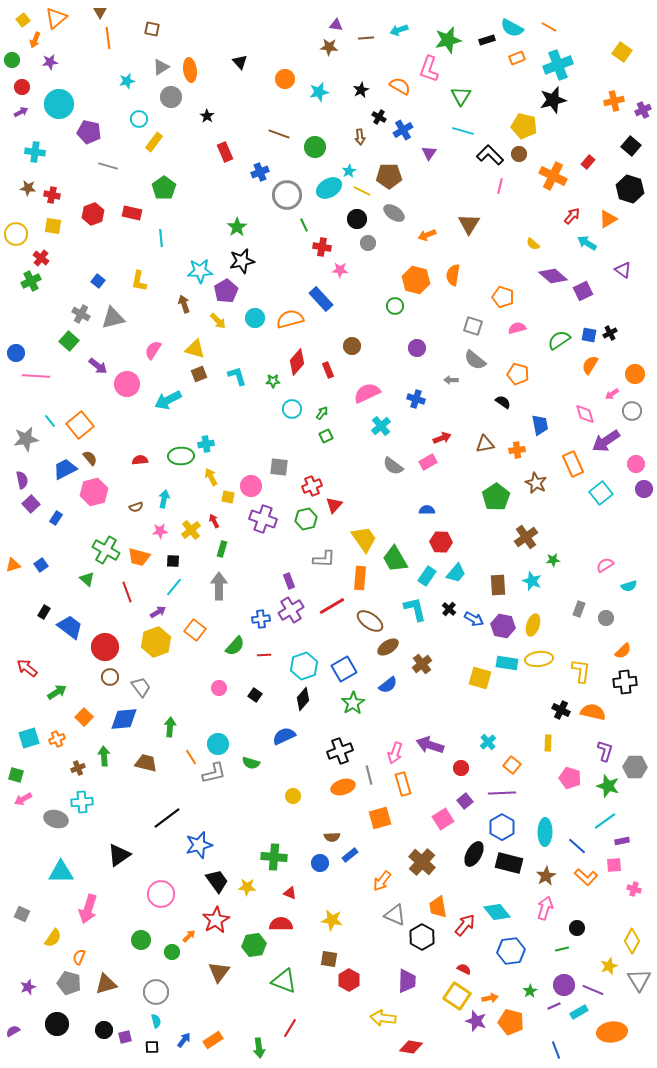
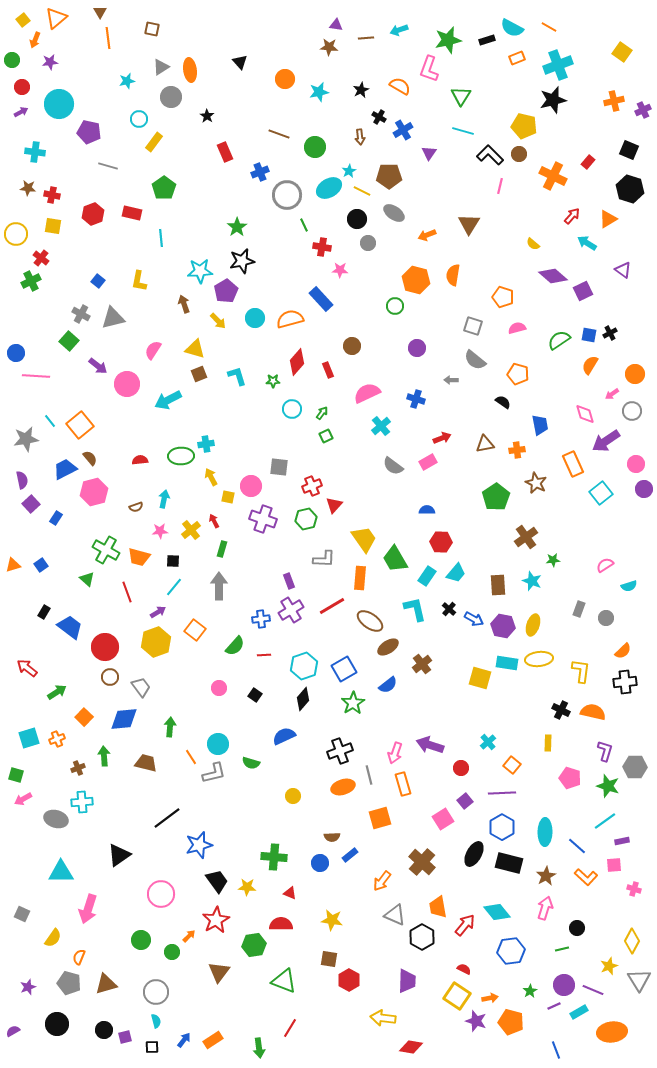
black square at (631, 146): moved 2 px left, 4 px down; rotated 18 degrees counterclockwise
